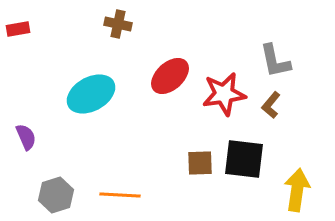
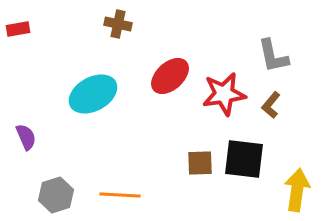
gray L-shape: moved 2 px left, 5 px up
cyan ellipse: moved 2 px right
